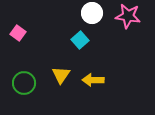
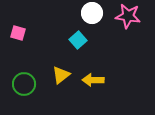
pink square: rotated 21 degrees counterclockwise
cyan square: moved 2 px left
yellow triangle: rotated 18 degrees clockwise
green circle: moved 1 px down
